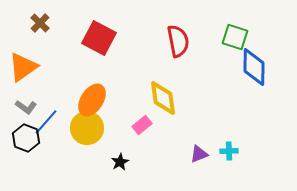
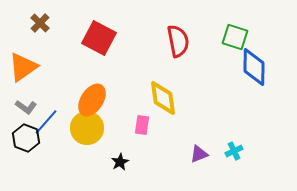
pink rectangle: rotated 42 degrees counterclockwise
cyan cross: moved 5 px right; rotated 24 degrees counterclockwise
